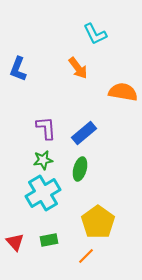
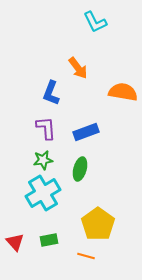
cyan L-shape: moved 12 px up
blue L-shape: moved 33 px right, 24 px down
blue rectangle: moved 2 px right, 1 px up; rotated 20 degrees clockwise
yellow pentagon: moved 2 px down
orange line: rotated 60 degrees clockwise
